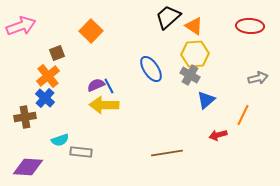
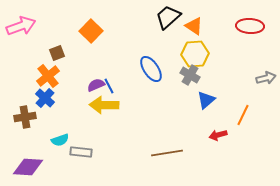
gray arrow: moved 8 px right
